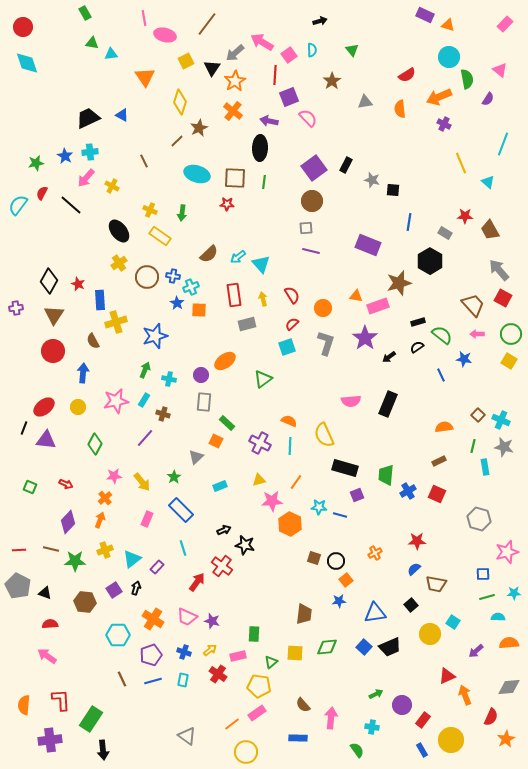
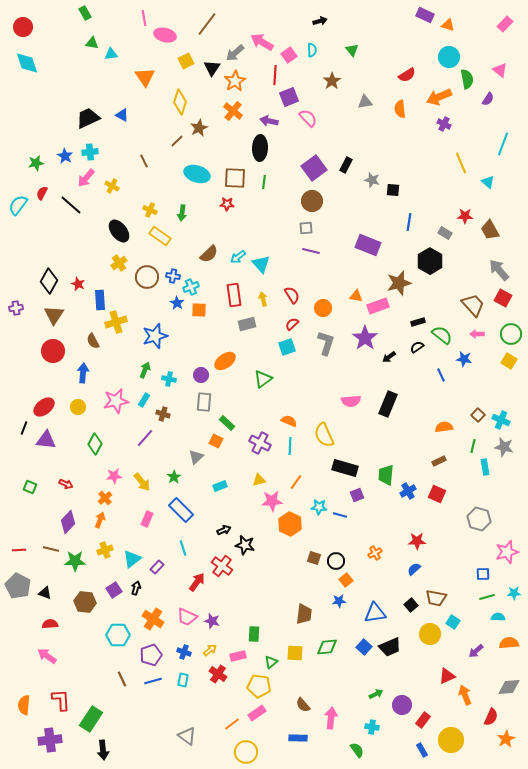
brown trapezoid at (436, 584): moved 14 px down
